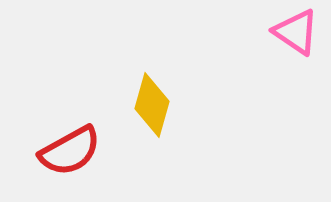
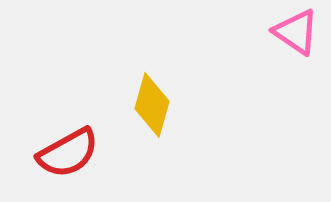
red semicircle: moved 2 px left, 2 px down
